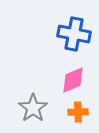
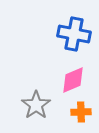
gray star: moved 3 px right, 3 px up
orange cross: moved 3 px right
